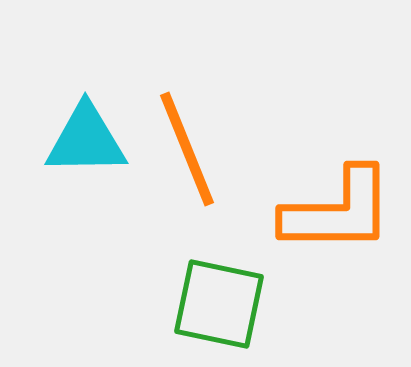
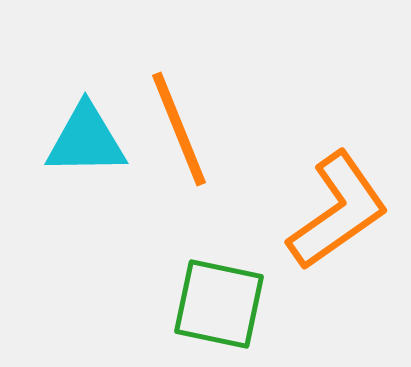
orange line: moved 8 px left, 20 px up
orange L-shape: rotated 35 degrees counterclockwise
